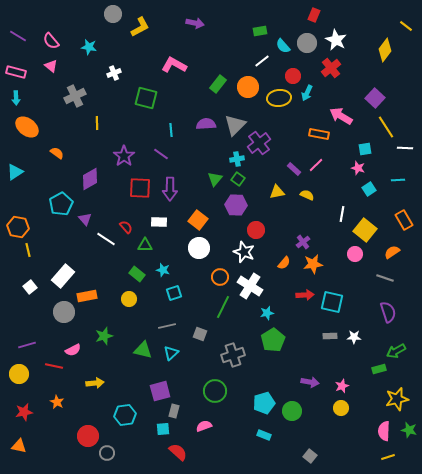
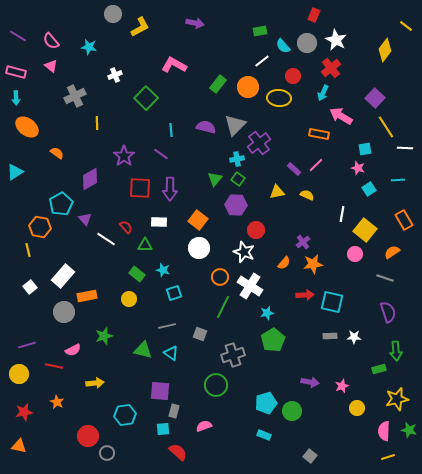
white cross at (114, 73): moved 1 px right, 2 px down
cyan arrow at (307, 93): moved 16 px right
green square at (146, 98): rotated 30 degrees clockwise
yellow ellipse at (279, 98): rotated 10 degrees clockwise
purple semicircle at (206, 124): moved 3 px down; rotated 18 degrees clockwise
orange hexagon at (18, 227): moved 22 px right
green arrow at (396, 351): rotated 66 degrees counterclockwise
cyan triangle at (171, 353): rotated 42 degrees counterclockwise
purple square at (160, 391): rotated 20 degrees clockwise
green circle at (215, 391): moved 1 px right, 6 px up
cyan pentagon at (264, 403): moved 2 px right
yellow circle at (341, 408): moved 16 px right
